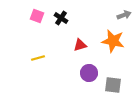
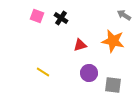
gray arrow: rotated 128 degrees counterclockwise
yellow line: moved 5 px right, 14 px down; rotated 48 degrees clockwise
